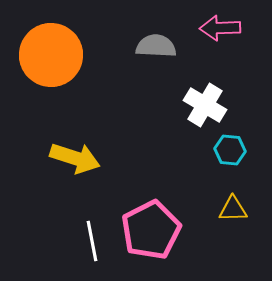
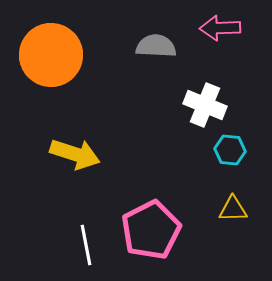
white cross: rotated 9 degrees counterclockwise
yellow arrow: moved 4 px up
white line: moved 6 px left, 4 px down
